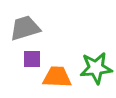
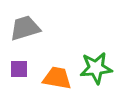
purple square: moved 13 px left, 10 px down
orange trapezoid: moved 1 px down; rotated 8 degrees clockwise
